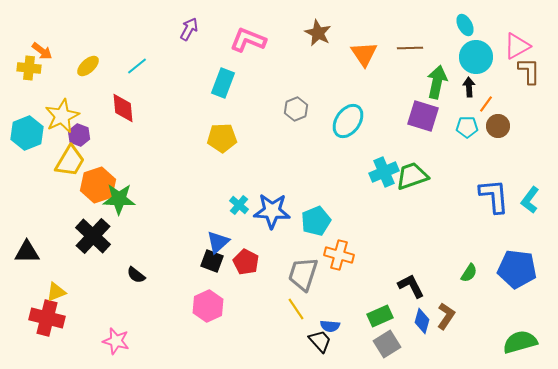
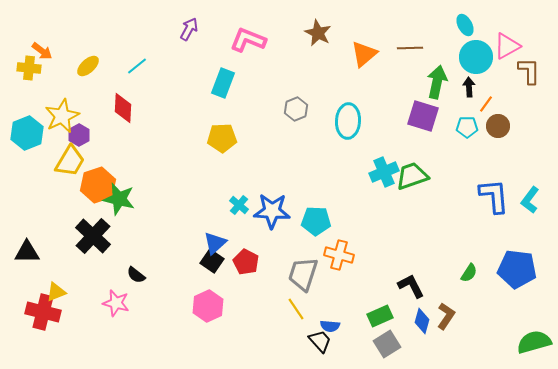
pink triangle at (517, 46): moved 10 px left
orange triangle at (364, 54): rotated 24 degrees clockwise
red diamond at (123, 108): rotated 8 degrees clockwise
cyan ellipse at (348, 121): rotated 32 degrees counterclockwise
purple hexagon at (79, 135): rotated 10 degrees clockwise
green star at (119, 199): rotated 12 degrees clockwise
cyan pentagon at (316, 221): rotated 24 degrees clockwise
blue triangle at (218, 242): moved 3 px left, 1 px down
black square at (212, 261): rotated 15 degrees clockwise
red cross at (47, 318): moved 4 px left, 6 px up
pink star at (116, 341): moved 38 px up
green semicircle at (520, 342): moved 14 px right
